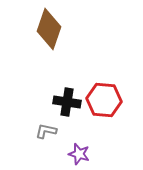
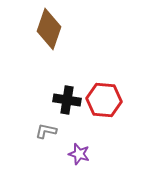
black cross: moved 2 px up
